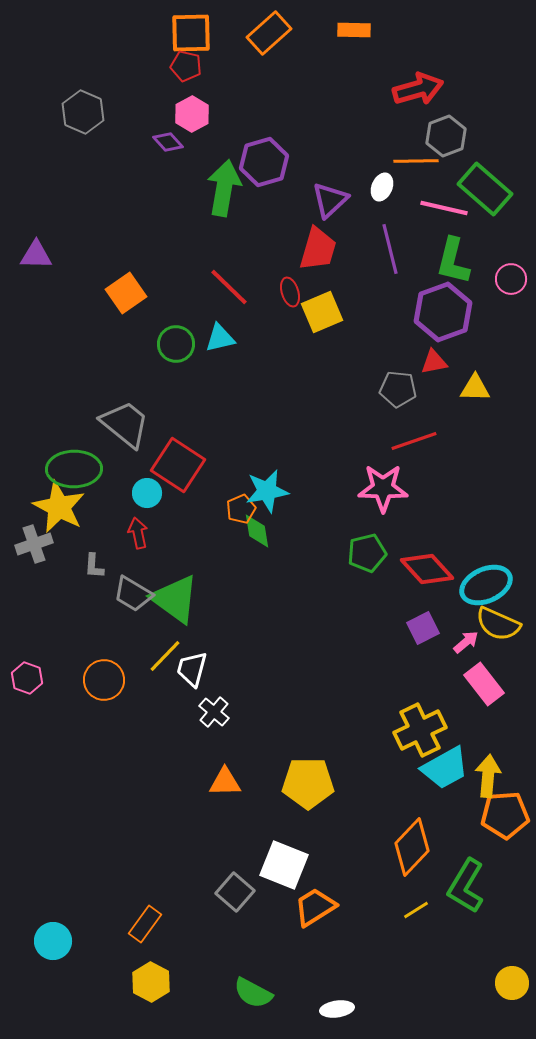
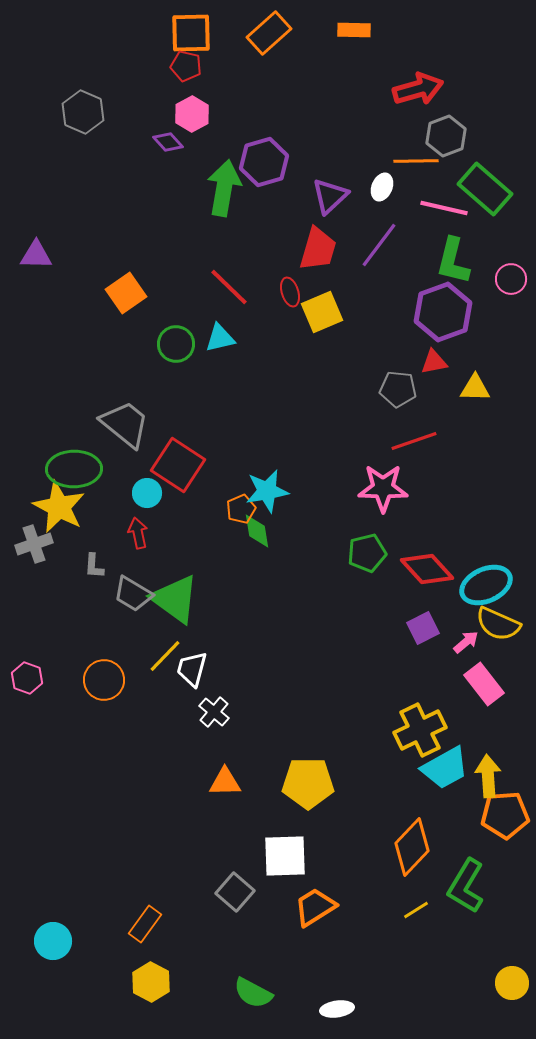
purple triangle at (330, 200): moved 4 px up
purple line at (390, 249): moved 11 px left, 4 px up; rotated 51 degrees clockwise
yellow arrow at (488, 776): rotated 9 degrees counterclockwise
white square at (284, 865): moved 1 px right, 9 px up; rotated 24 degrees counterclockwise
